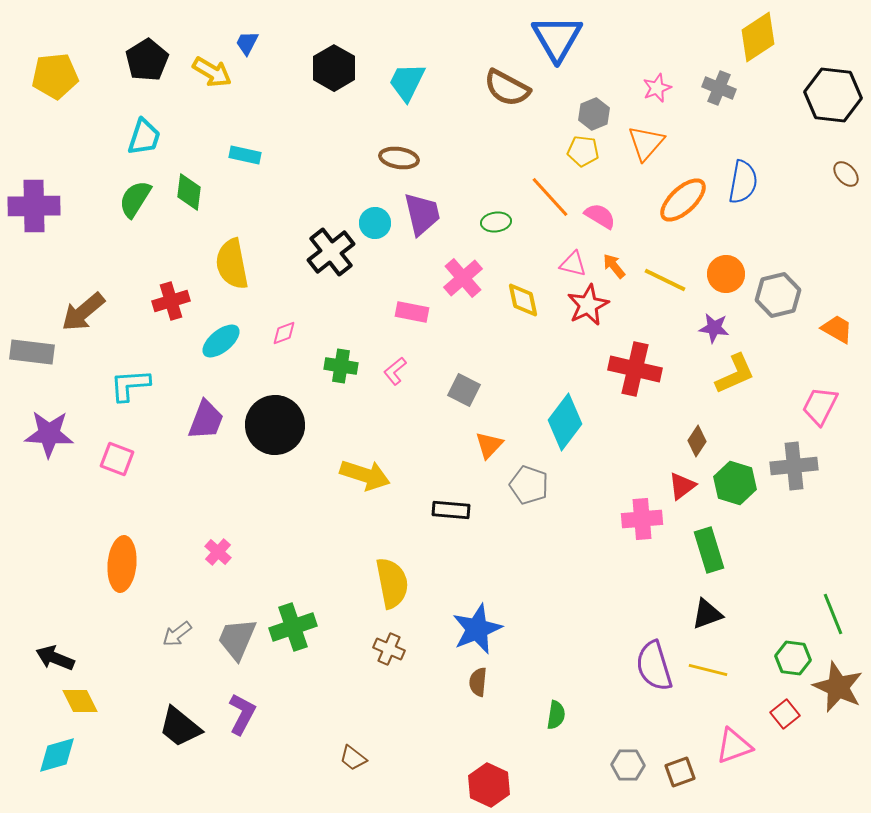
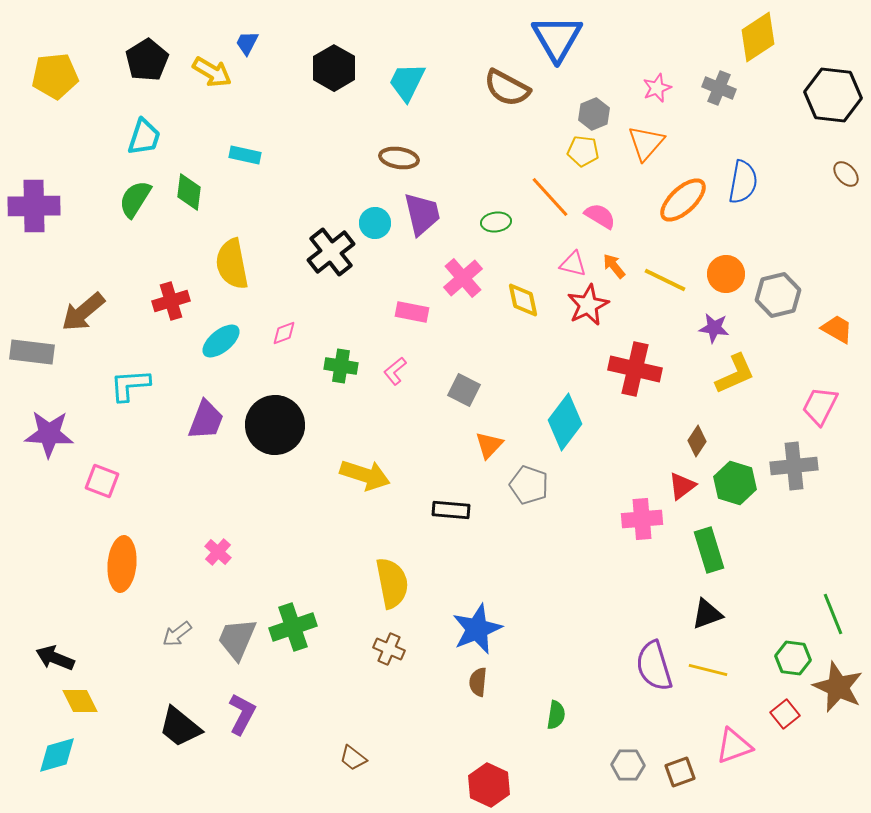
pink square at (117, 459): moved 15 px left, 22 px down
